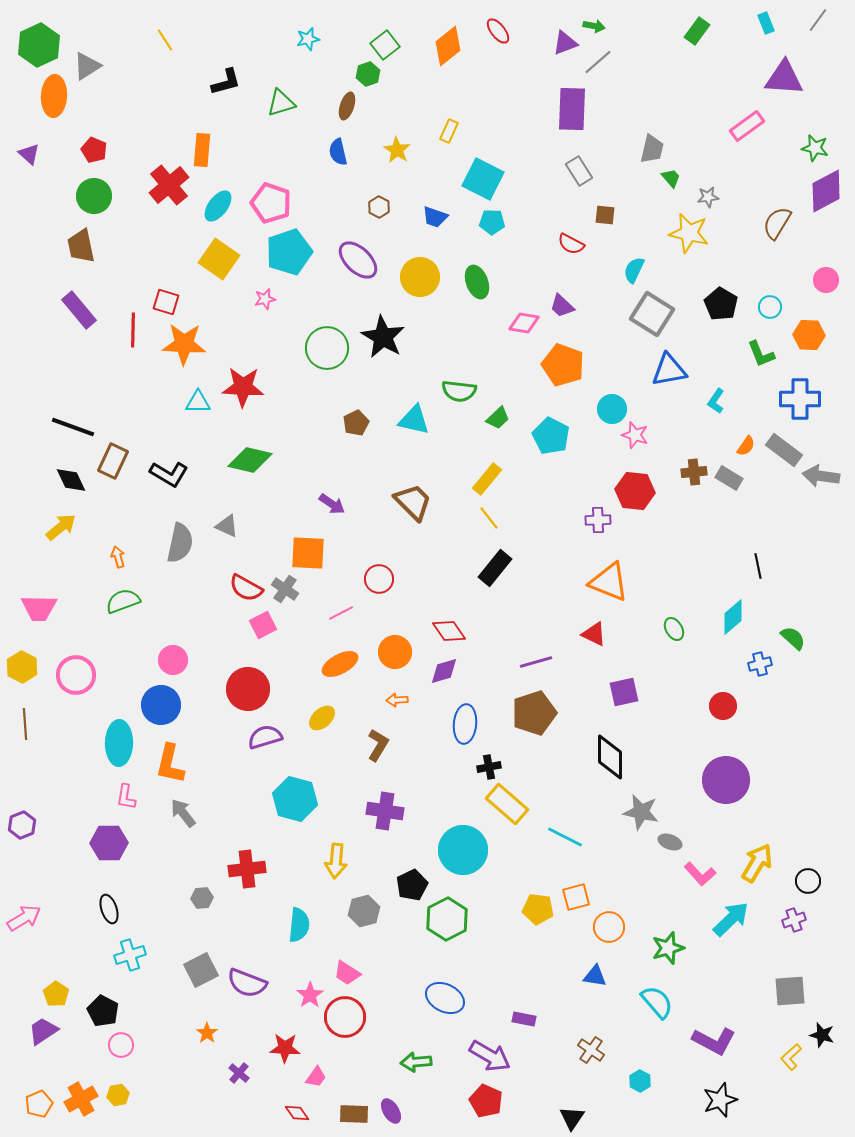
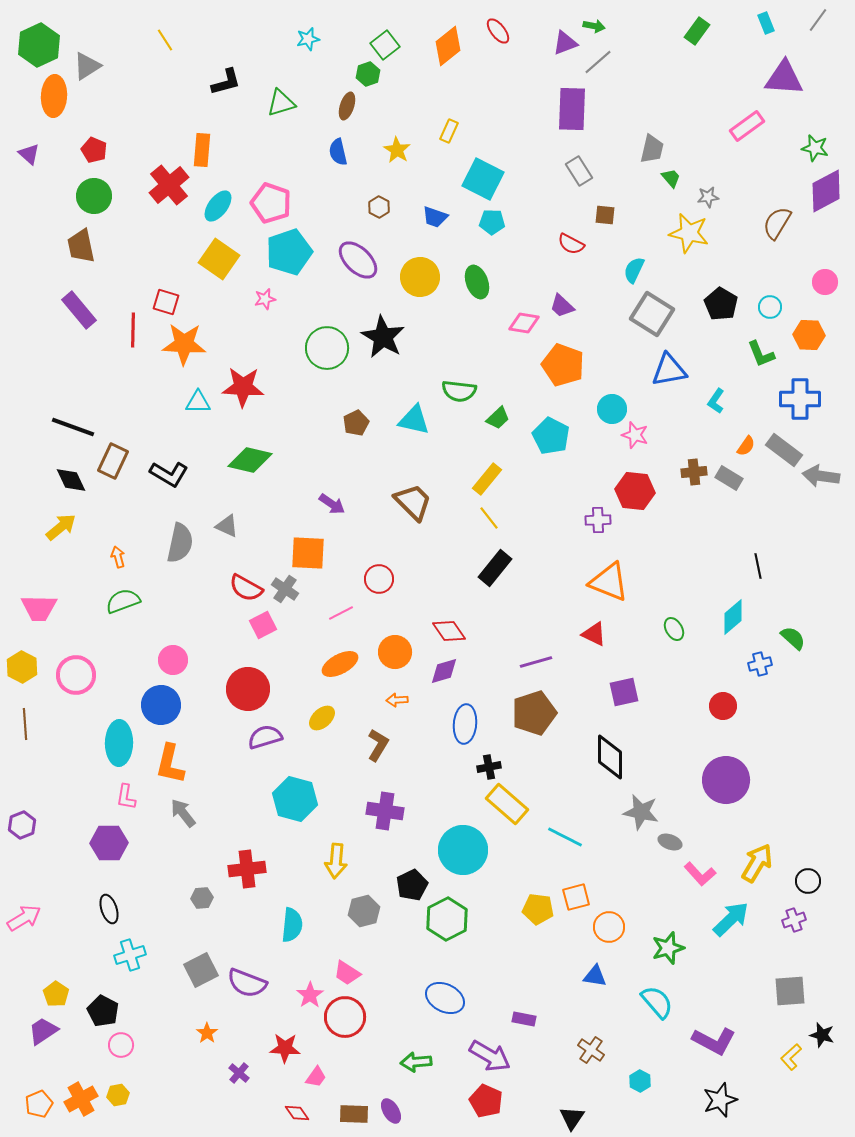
pink circle at (826, 280): moved 1 px left, 2 px down
cyan semicircle at (299, 925): moved 7 px left
